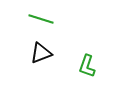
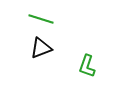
black triangle: moved 5 px up
